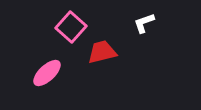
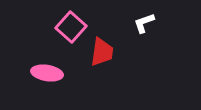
red trapezoid: rotated 112 degrees clockwise
pink ellipse: rotated 52 degrees clockwise
